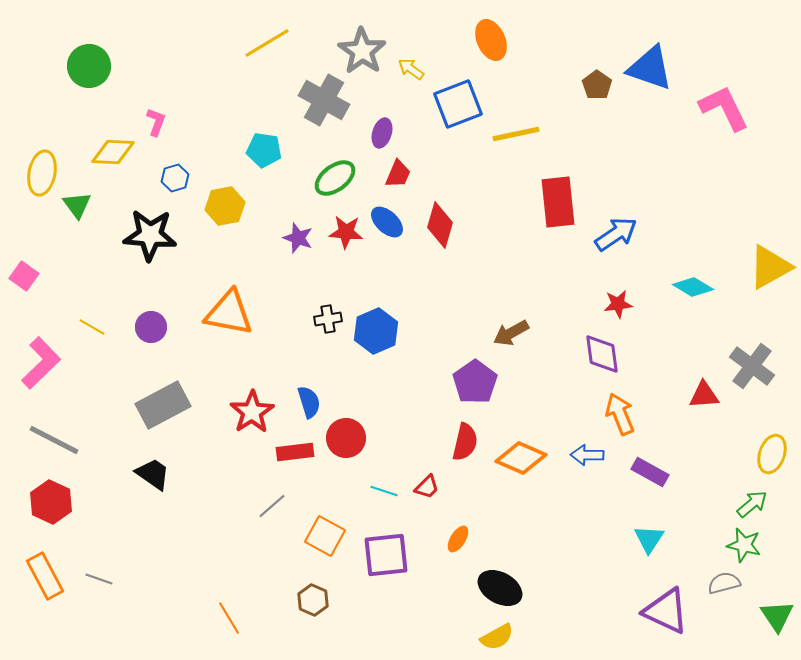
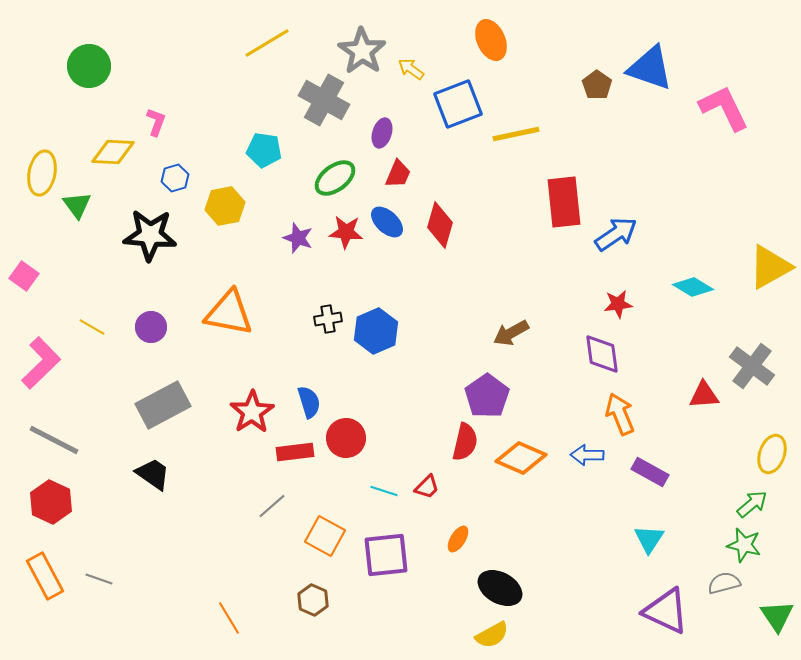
red rectangle at (558, 202): moved 6 px right
purple pentagon at (475, 382): moved 12 px right, 14 px down
yellow semicircle at (497, 637): moved 5 px left, 2 px up
